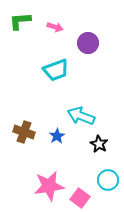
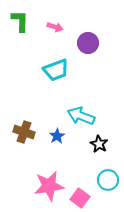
green L-shape: rotated 95 degrees clockwise
